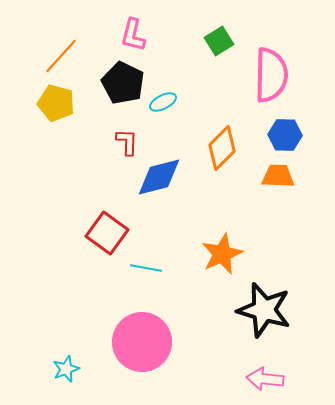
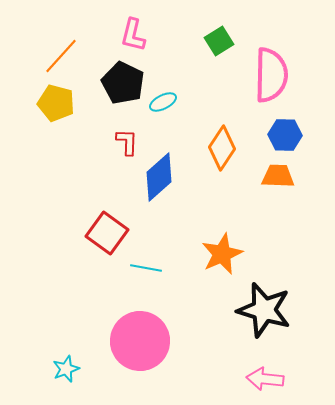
orange diamond: rotated 12 degrees counterclockwise
blue diamond: rotated 27 degrees counterclockwise
pink circle: moved 2 px left, 1 px up
